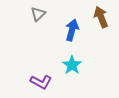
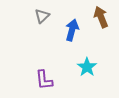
gray triangle: moved 4 px right, 2 px down
cyan star: moved 15 px right, 2 px down
purple L-shape: moved 3 px right, 2 px up; rotated 55 degrees clockwise
